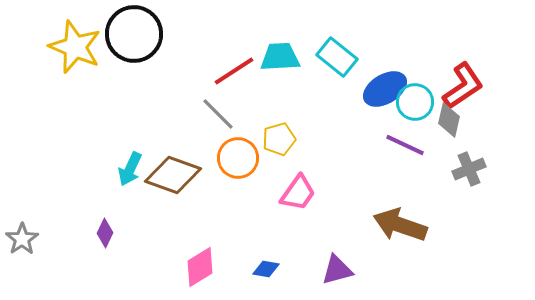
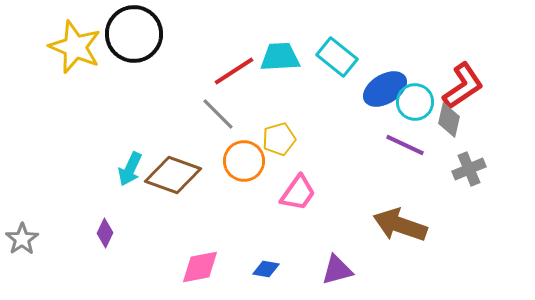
orange circle: moved 6 px right, 3 px down
pink diamond: rotated 21 degrees clockwise
